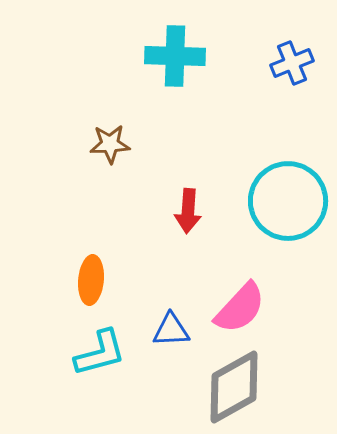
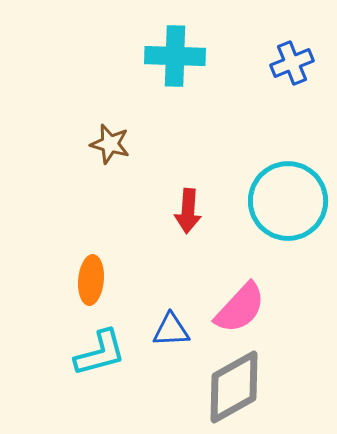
brown star: rotated 18 degrees clockwise
